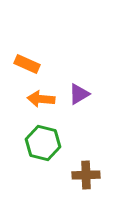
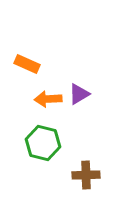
orange arrow: moved 7 px right; rotated 8 degrees counterclockwise
